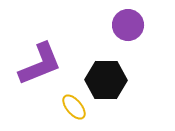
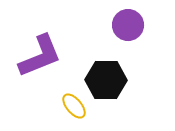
purple L-shape: moved 8 px up
yellow ellipse: moved 1 px up
